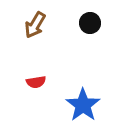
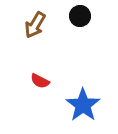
black circle: moved 10 px left, 7 px up
red semicircle: moved 4 px right, 1 px up; rotated 36 degrees clockwise
